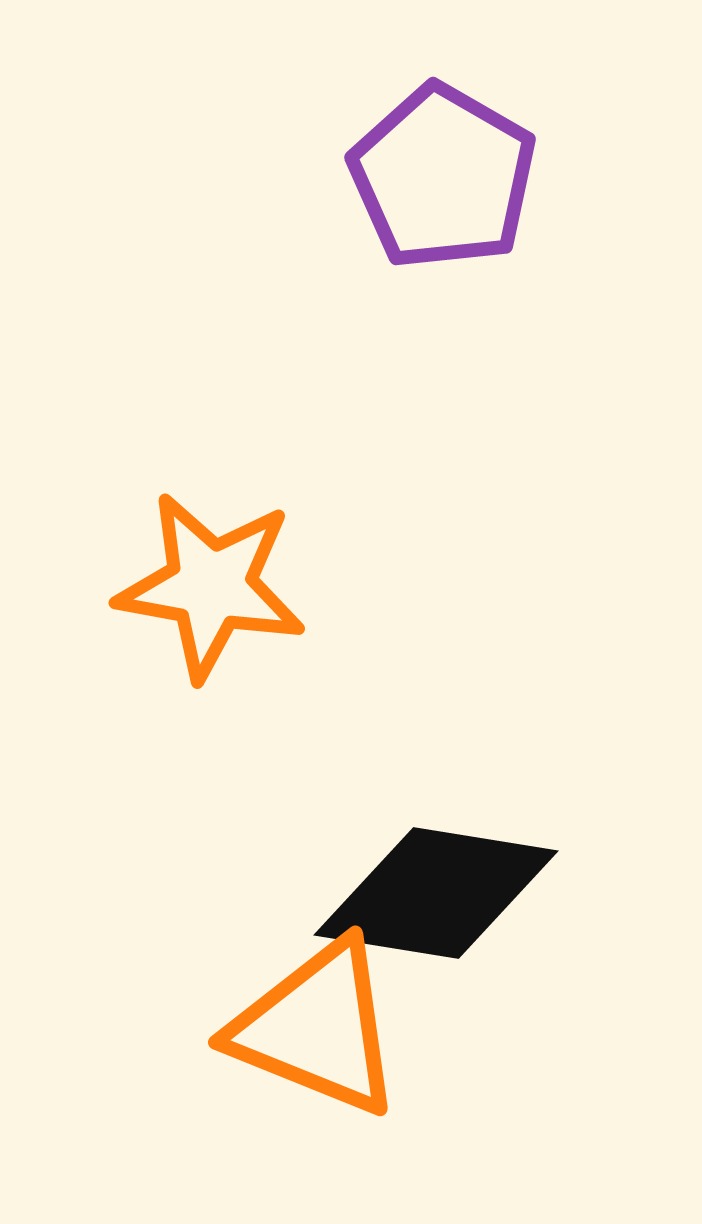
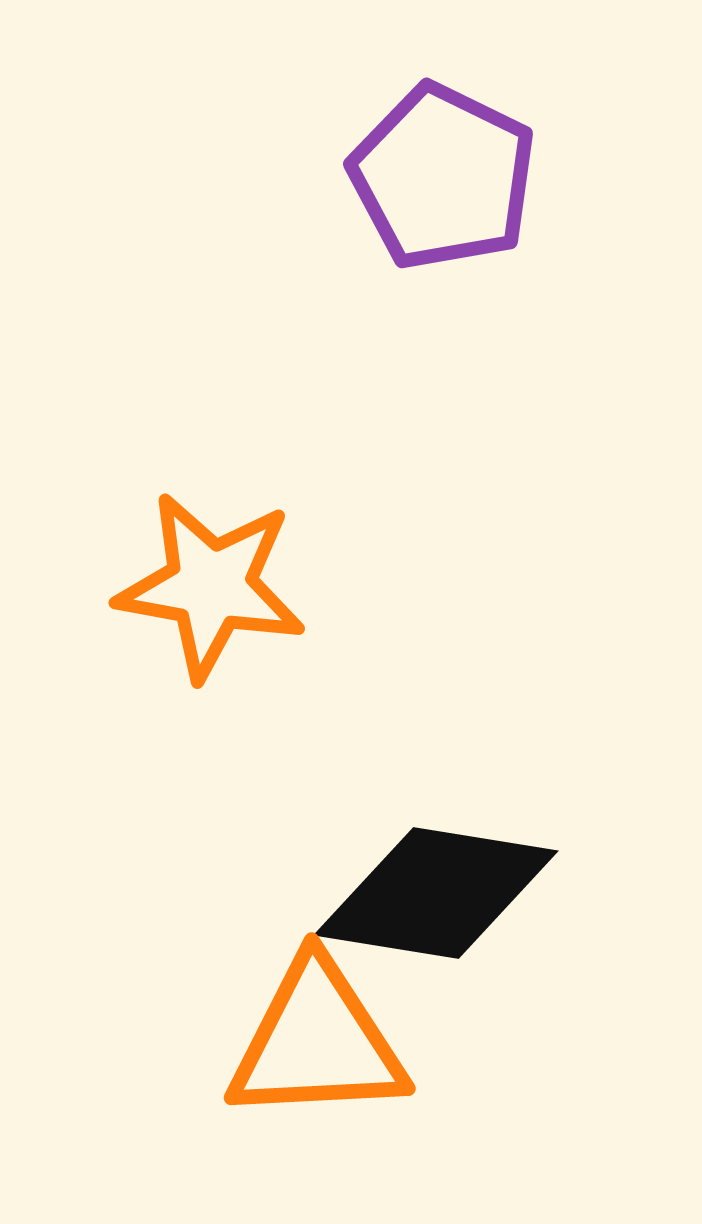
purple pentagon: rotated 4 degrees counterclockwise
orange triangle: moved 14 px down; rotated 25 degrees counterclockwise
